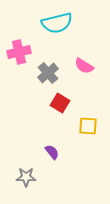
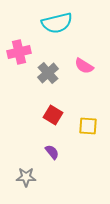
red square: moved 7 px left, 12 px down
